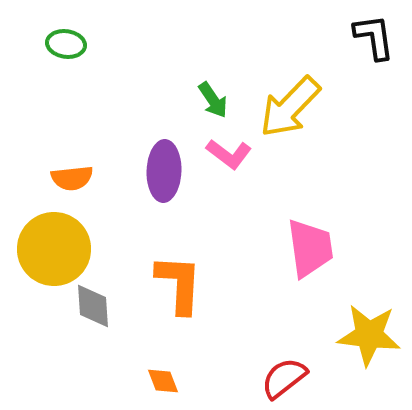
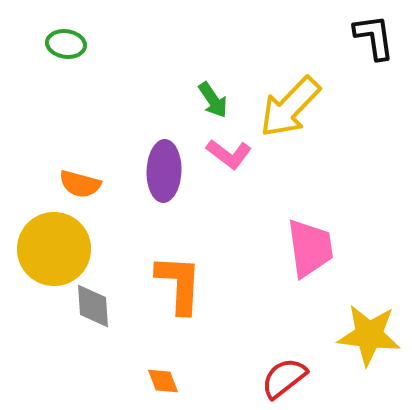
orange semicircle: moved 8 px right, 6 px down; rotated 21 degrees clockwise
